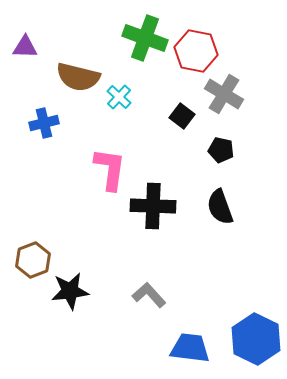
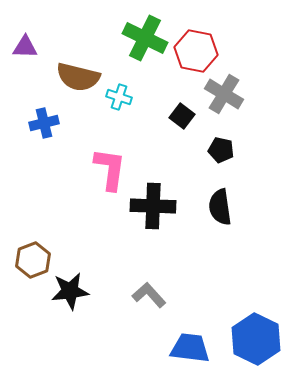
green cross: rotated 6 degrees clockwise
cyan cross: rotated 25 degrees counterclockwise
black semicircle: rotated 12 degrees clockwise
